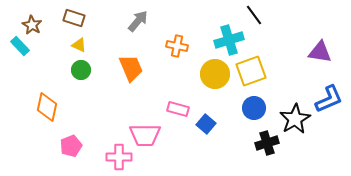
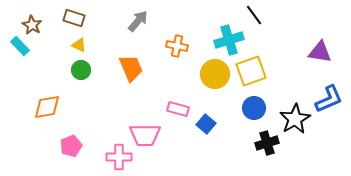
orange diamond: rotated 68 degrees clockwise
